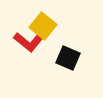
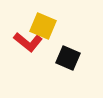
yellow square: rotated 16 degrees counterclockwise
